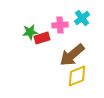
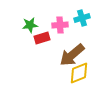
cyan cross: rotated 21 degrees clockwise
green star: moved 7 px up
yellow diamond: moved 2 px right, 3 px up
